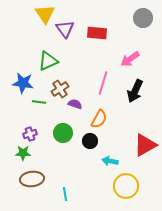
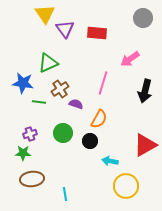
green triangle: moved 2 px down
black arrow: moved 10 px right; rotated 10 degrees counterclockwise
purple semicircle: moved 1 px right
